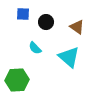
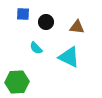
brown triangle: rotated 28 degrees counterclockwise
cyan semicircle: moved 1 px right
cyan triangle: rotated 15 degrees counterclockwise
green hexagon: moved 2 px down
